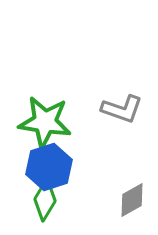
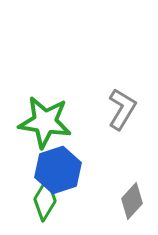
gray L-shape: rotated 78 degrees counterclockwise
blue hexagon: moved 9 px right, 3 px down
gray diamond: moved 1 px down; rotated 18 degrees counterclockwise
